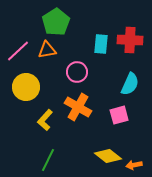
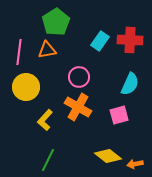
cyan rectangle: moved 1 px left, 3 px up; rotated 30 degrees clockwise
pink line: moved 1 px right, 1 px down; rotated 40 degrees counterclockwise
pink circle: moved 2 px right, 5 px down
orange arrow: moved 1 px right, 1 px up
